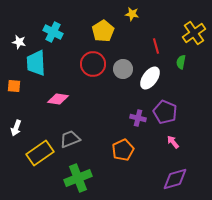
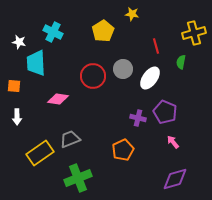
yellow cross: rotated 20 degrees clockwise
red circle: moved 12 px down
white arrow: moved 1 px right, 11 px up; rotated 21 degrees counterclockwise
